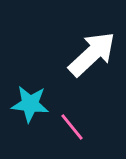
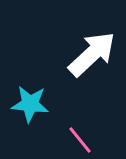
pink line: moved 8 px right, 13 px down
